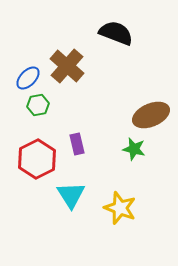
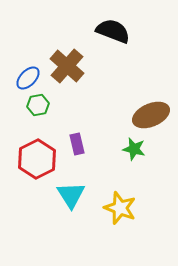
black semicircle: moved 3 px left, 2 px up
